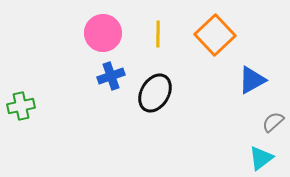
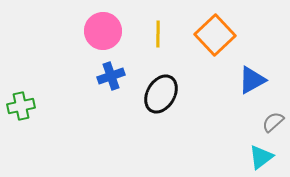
pink circle: moved 2 px up
black ellipse: moved 6 px right, 1 px down
cyan triangle: moved 1 px up
